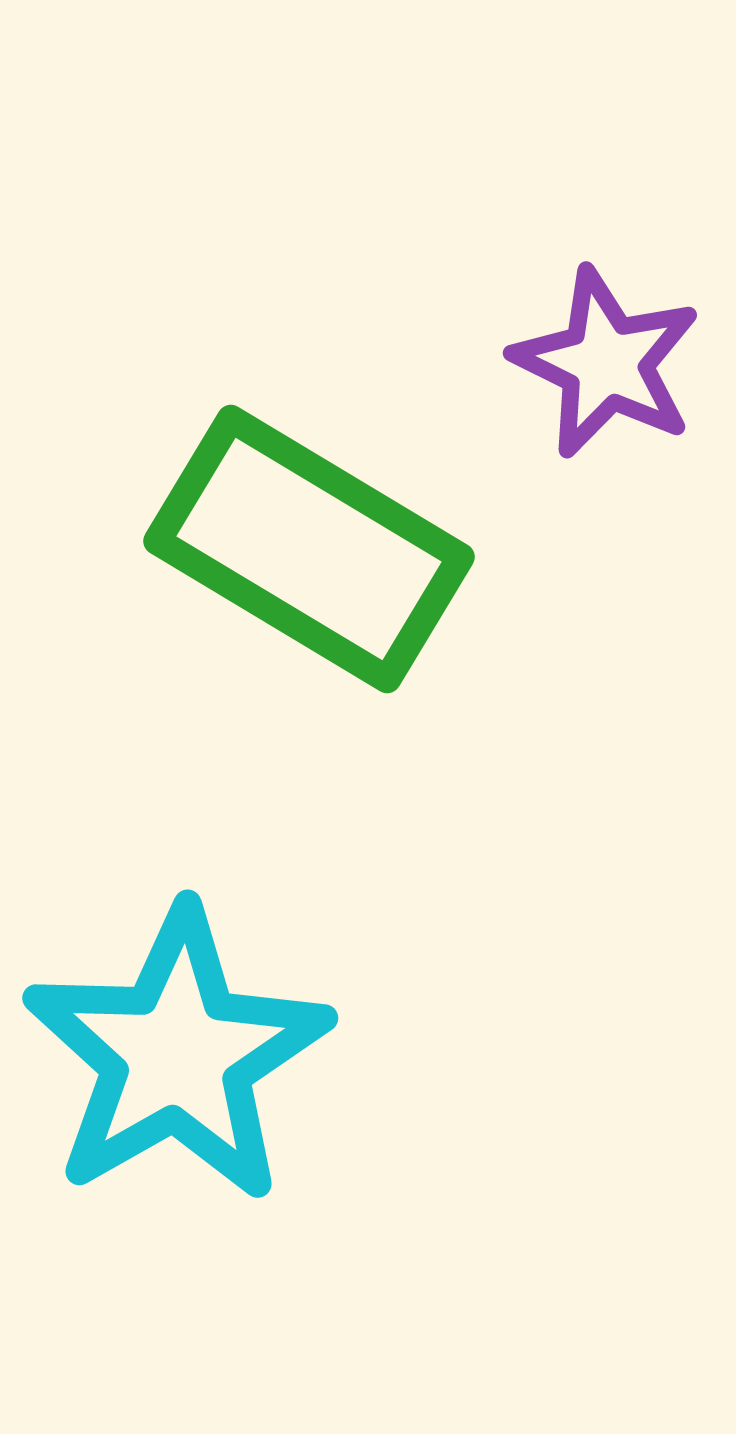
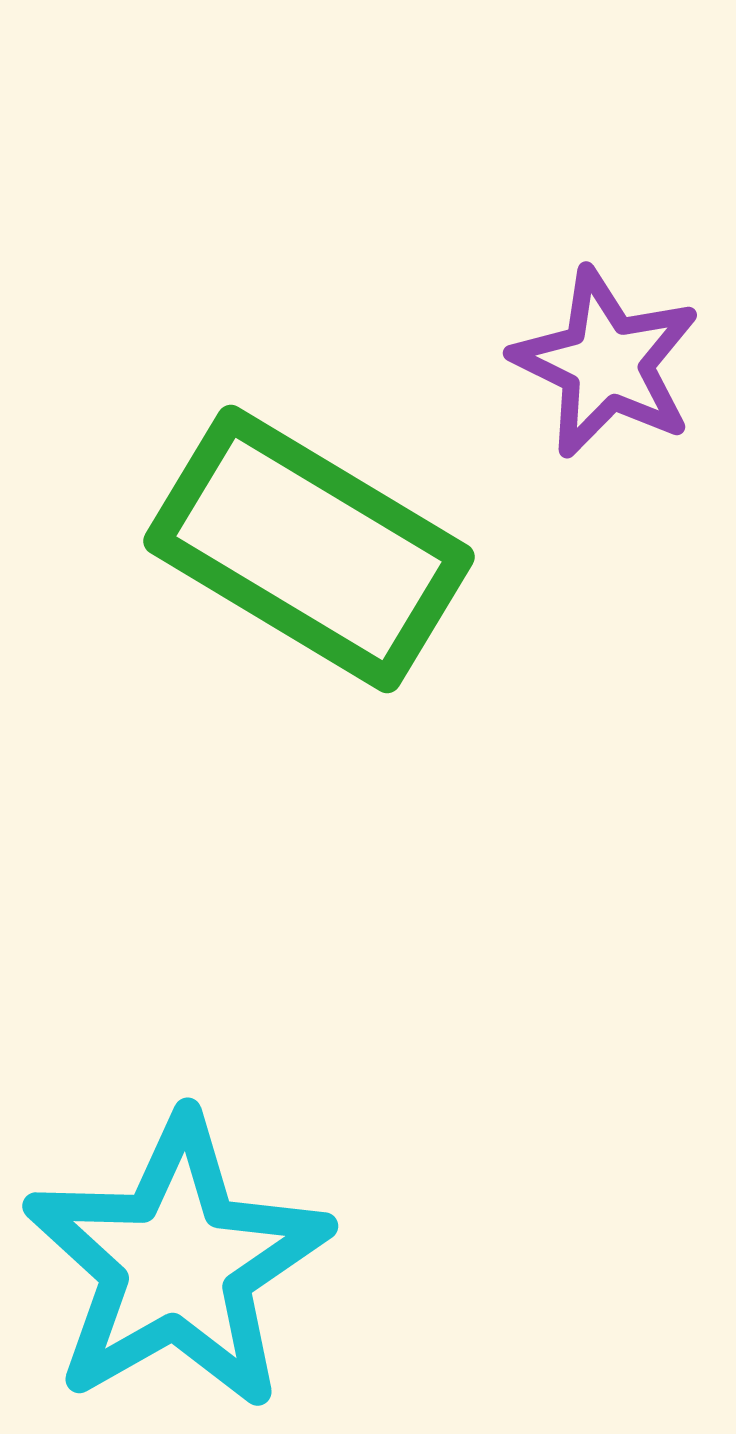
cyan star: moved 208 px down
